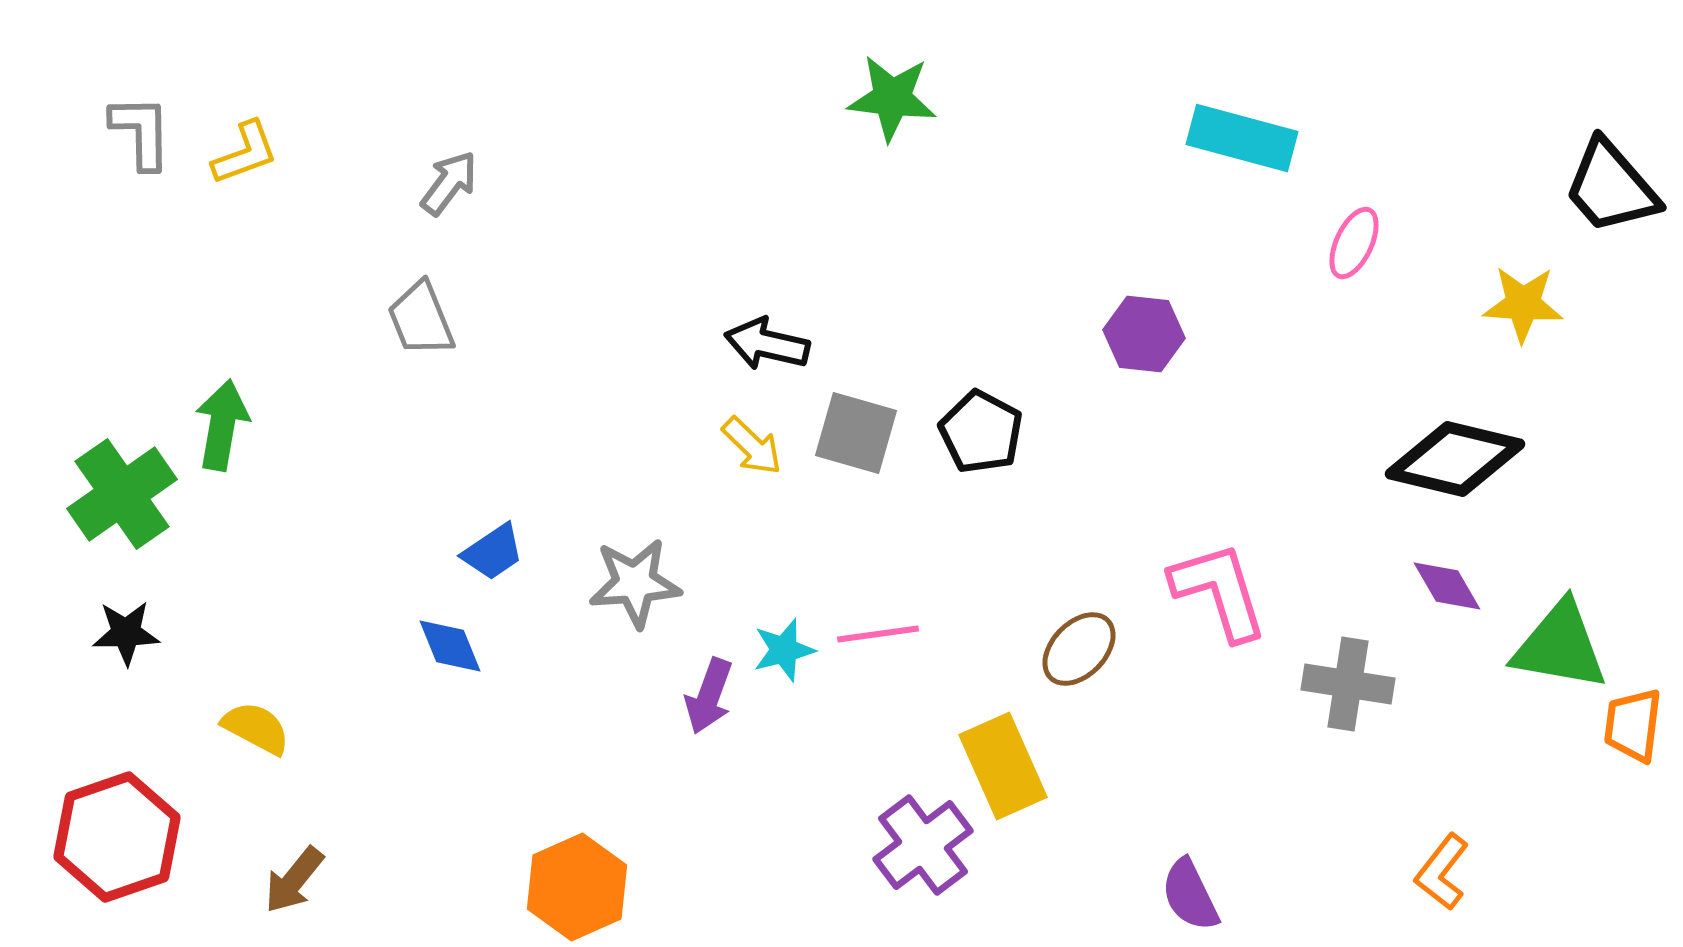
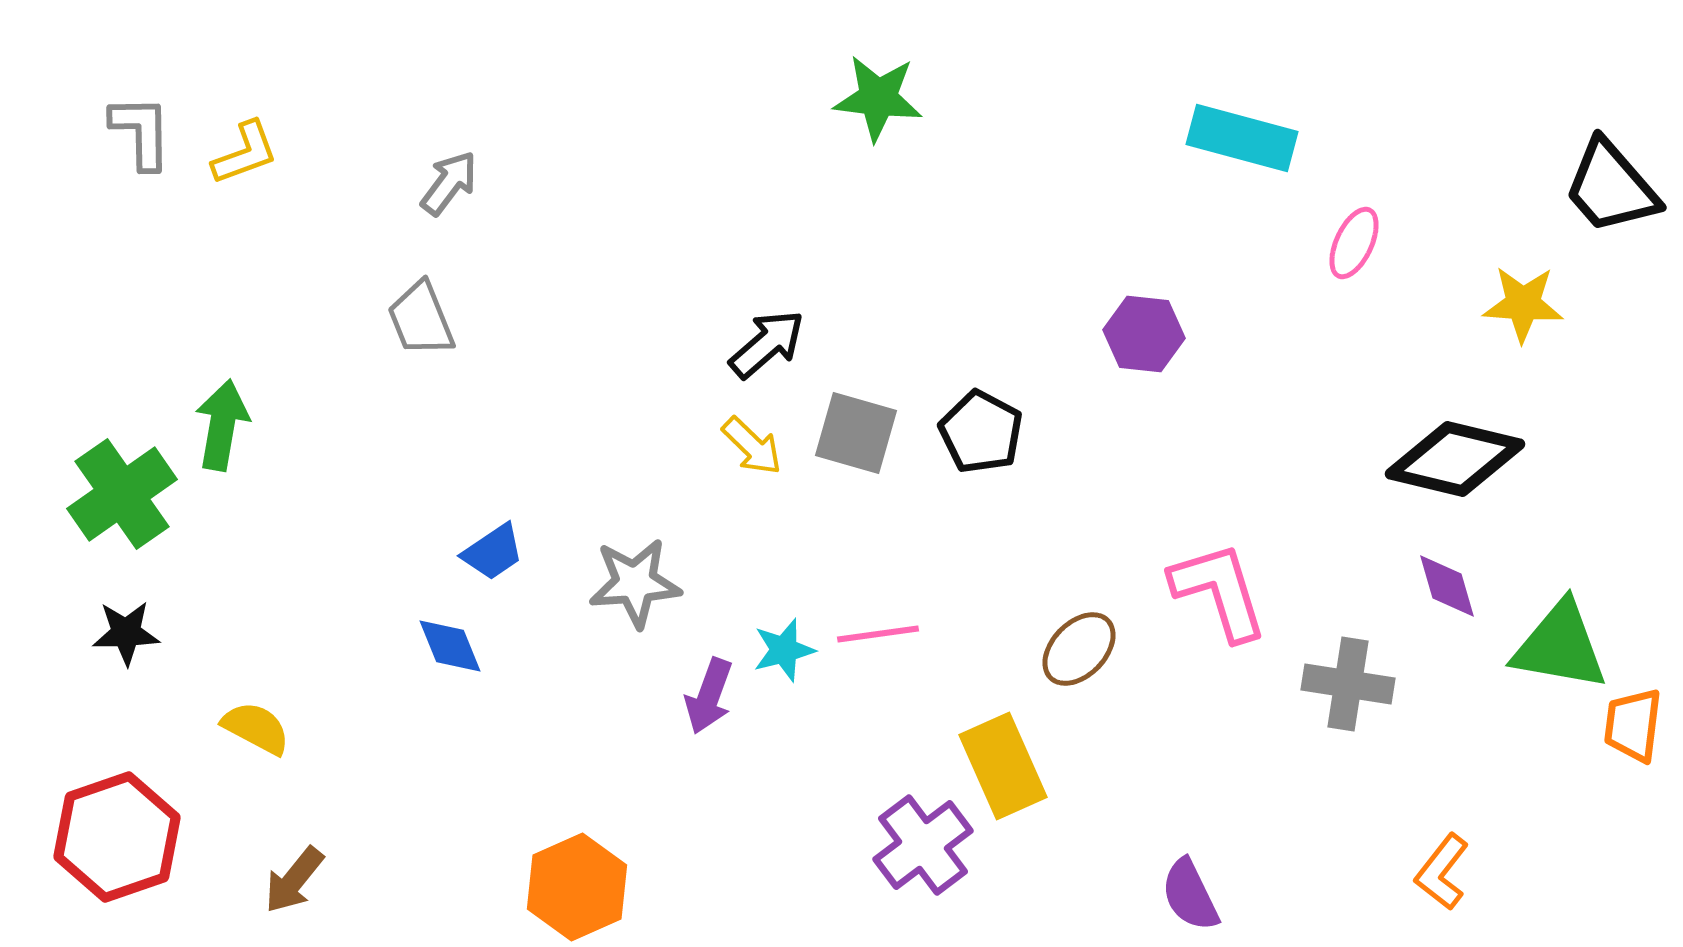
green star: moved 14 px left
black arrow: rotated 126 degrees clockwise
purple diamond: rotated 14 degrees clockwise
